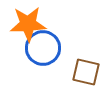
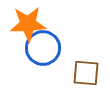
brown square: moved 1 px down; rotated 8 degrees counterclockwise
